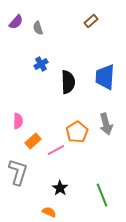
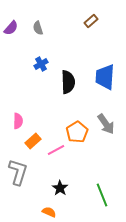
purple semicircle: moved 5 px left, 6 px down
gray arrow: rotated 20 degrees counterclockwise
